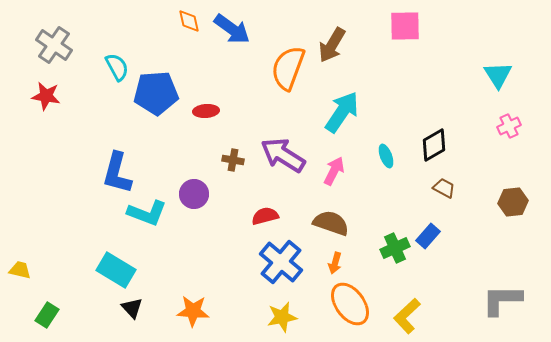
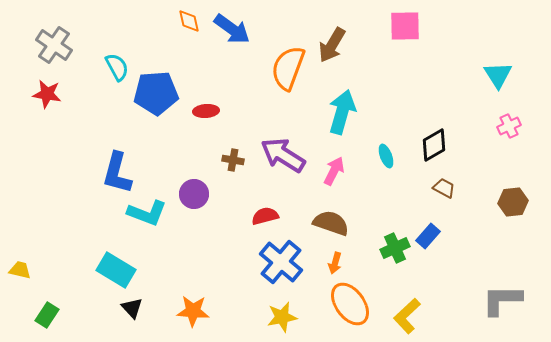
red star: moved 1 px right, 2 px up
cyan arrow: rotated 18 degrees counterclockwise
